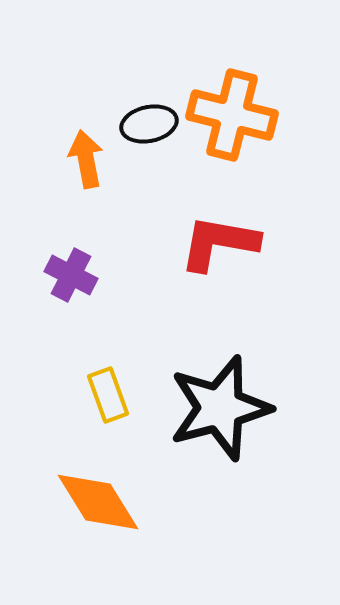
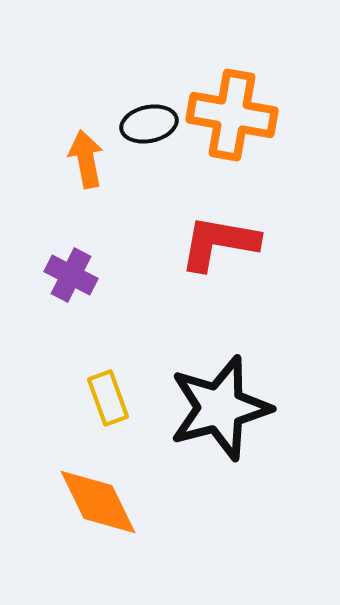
orange cross: rotated 4 degrees counterclockwise
yellow rectangle: moved 3 px down
orange diamond: rotated 6 degrees clockwise
